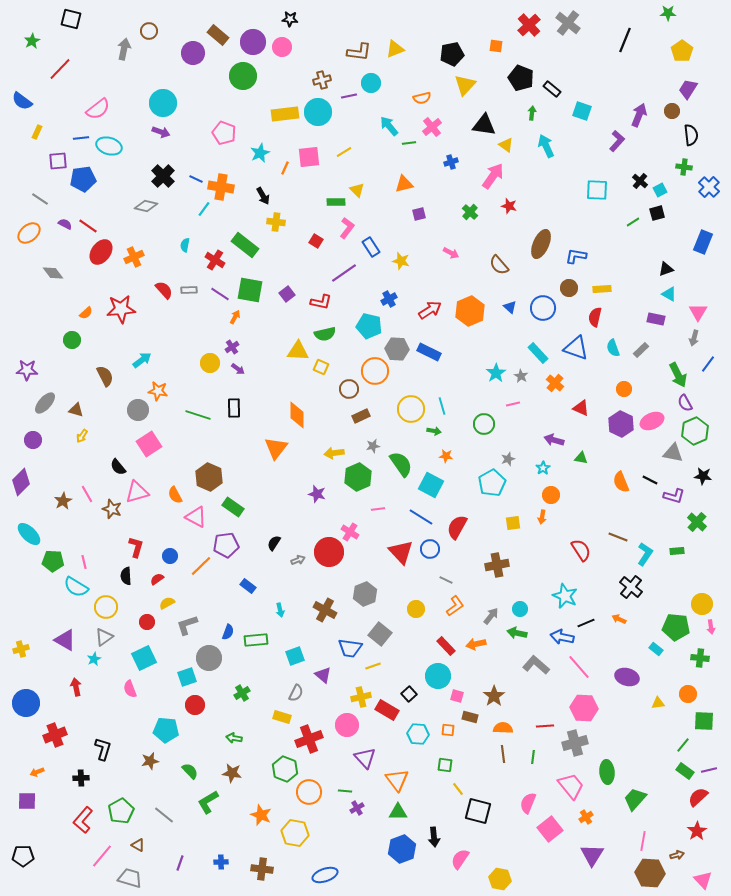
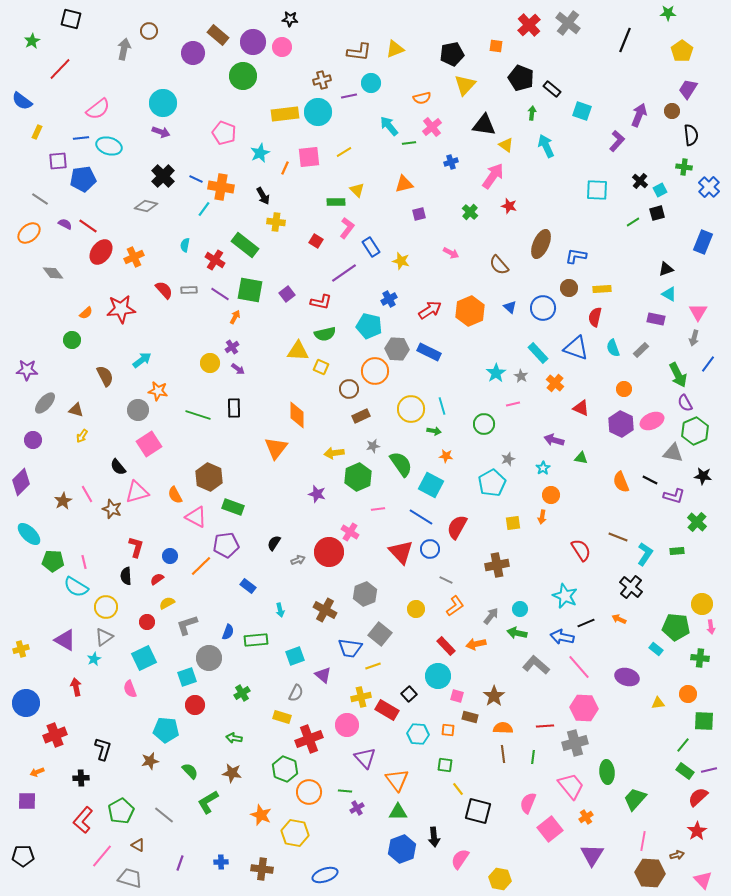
green rectangle at (233, 507): rotated 15 degrees counterclockwise
